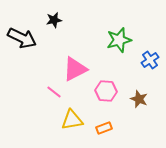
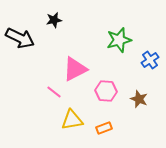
black arrow: moved 2 px left
